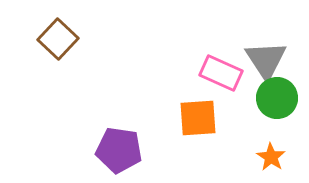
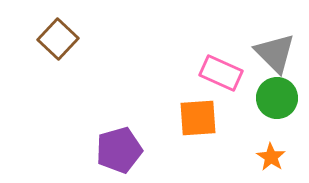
gray triangle: moved 9 px right, 7 px up; rotated 12 degrees counterclockwise
purple pentagon: rotated 24 degrees counterclockwise
